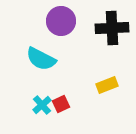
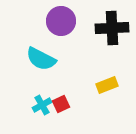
cyan cross: rotated 12 degrees clockwise
